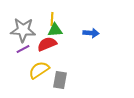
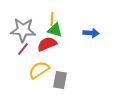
green triangle: rotated 21 degrees clockwise
purple line: rotated 24 degrees counterclockwise
